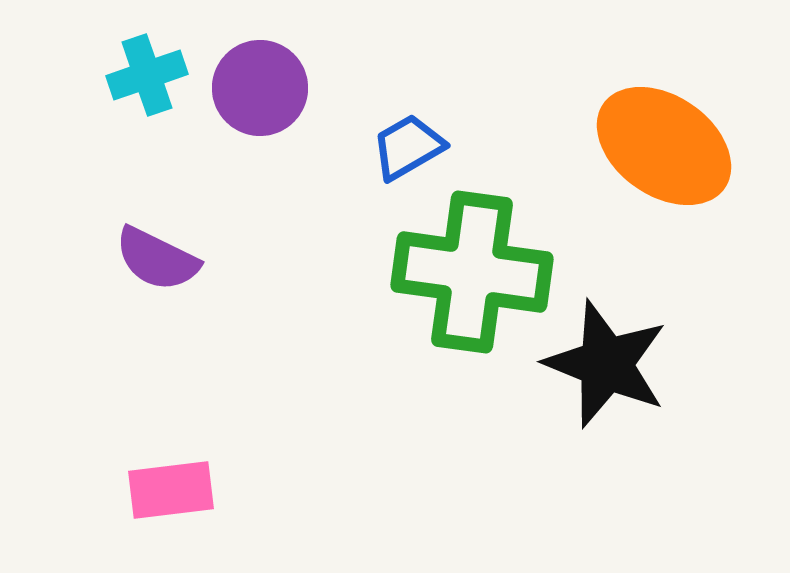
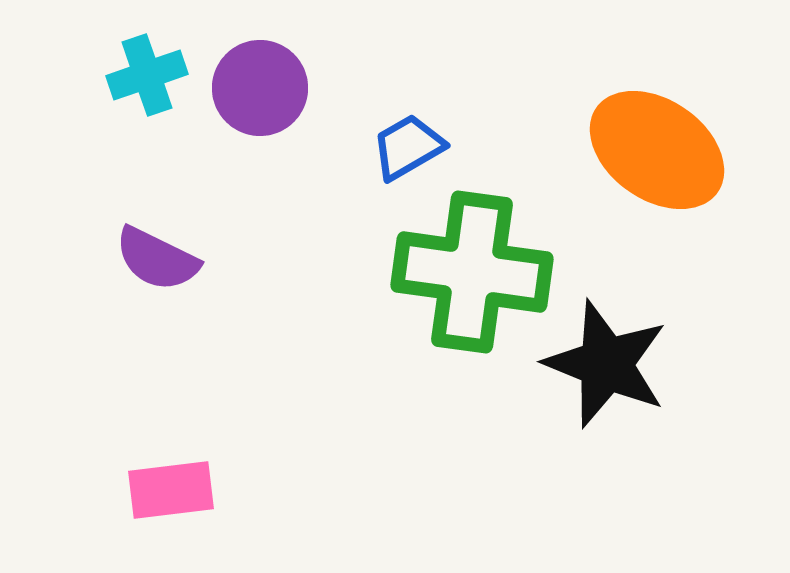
orange ellipse: moved 7 px left, 4 px down
